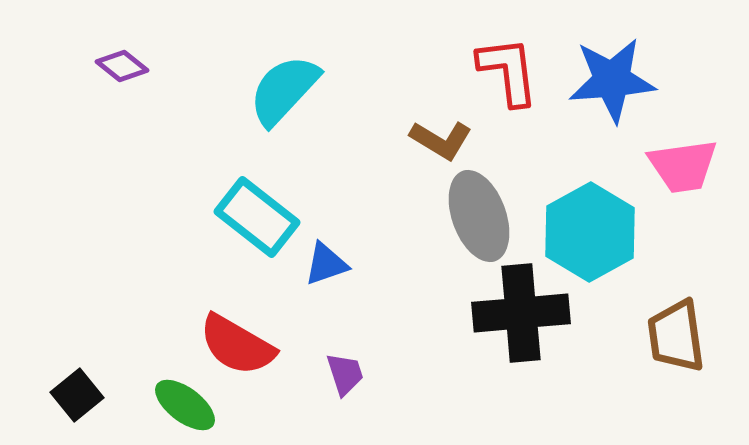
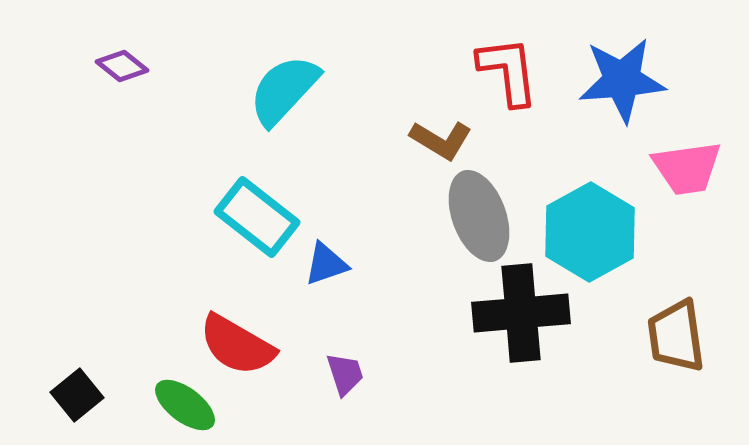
blue star: moved 10 px right
pink trapezoid: moved 4 px right, 2 px down
